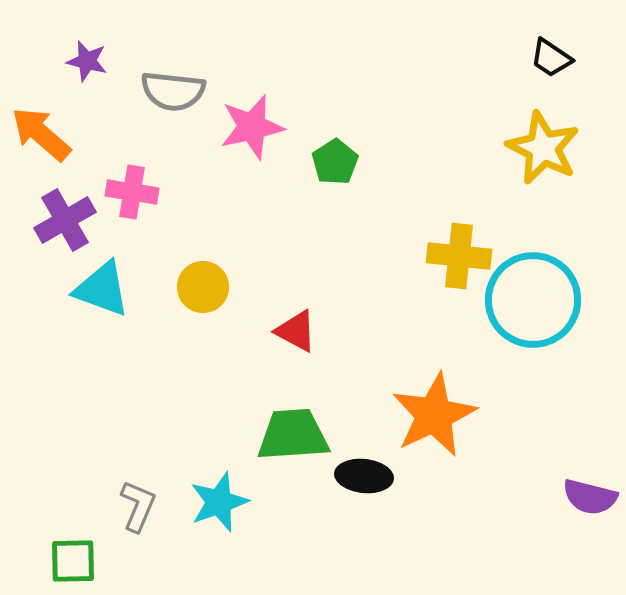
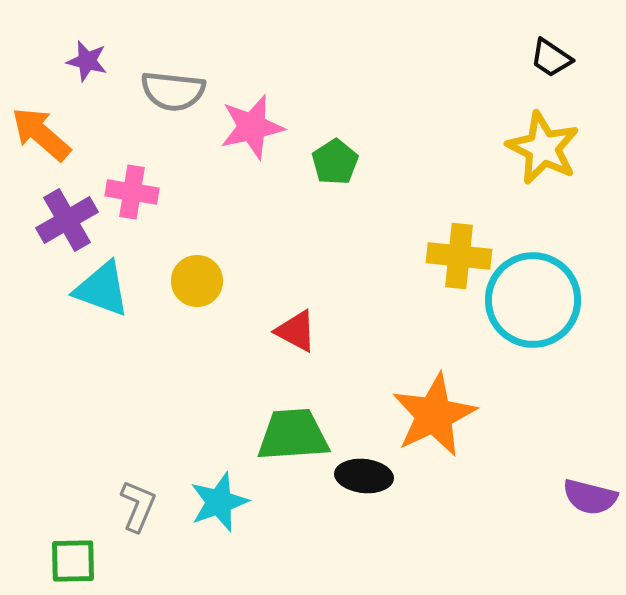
purple cross: moved 2 px right
yellow circle: moved 6 px left, 6 px up
